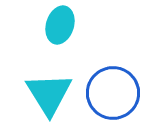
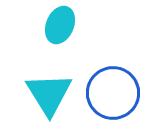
cyan ellipse: rotated 6 degrees clockwise
